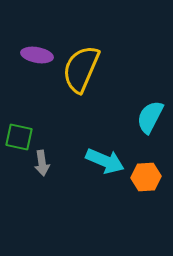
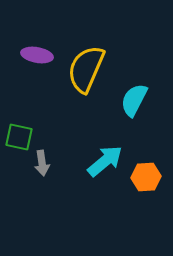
yellow semicircle: moved 5 px right
cyan semicircle: moved 16 px left, 17 px up
cyan arrow: rotated 63 degrees counterclockwise
